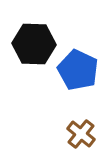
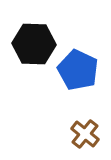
brown cross: moved 4 px right
